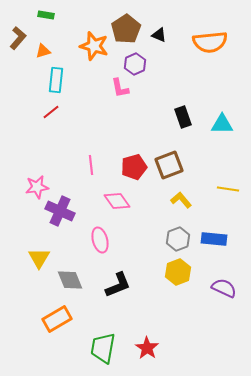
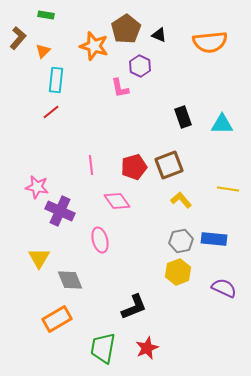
orange triangle: rotated 28 degrees counterclockwise
purple hexagon: moved 5 px right, 2 px down; rotated 10 degrees counterclockwise
pink star: rotated 20 degrees clockwise
gray hexagon: moved 3 px right, 2 px down; rotated 10 degrees clockwise
black L-shape: moved 16 px right, 22 px down
red star: rotated 15 degrees clockwise
